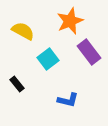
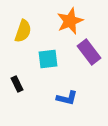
yellow semicircle: rotated 80 degrees clockwise
cyan square: rotated 30 degrees clockwise
black rectangle: rotated 14 degrees clockwise
blue L-shape: moved 1 px left, 2 px up
